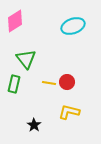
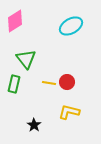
cyan ellipse: moved 2 px left; rotated 10 degrees counterclockwise
